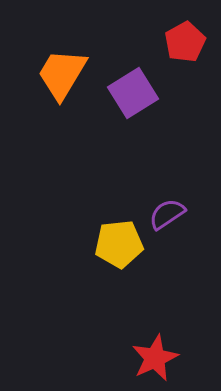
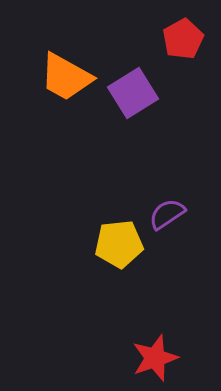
red pentagon: moved 2 px left, 3 px up
orange trapezoid: moved 4 px right, 3 px down; rotated 92 degrees counterclockwise
red star: rotated 6 degrees clockwise
